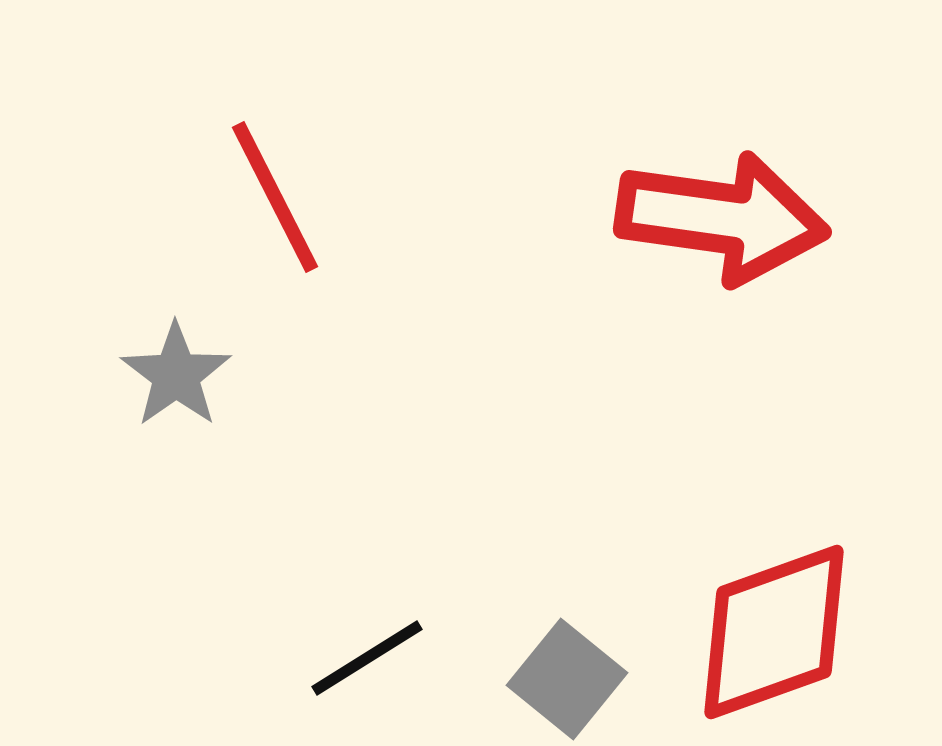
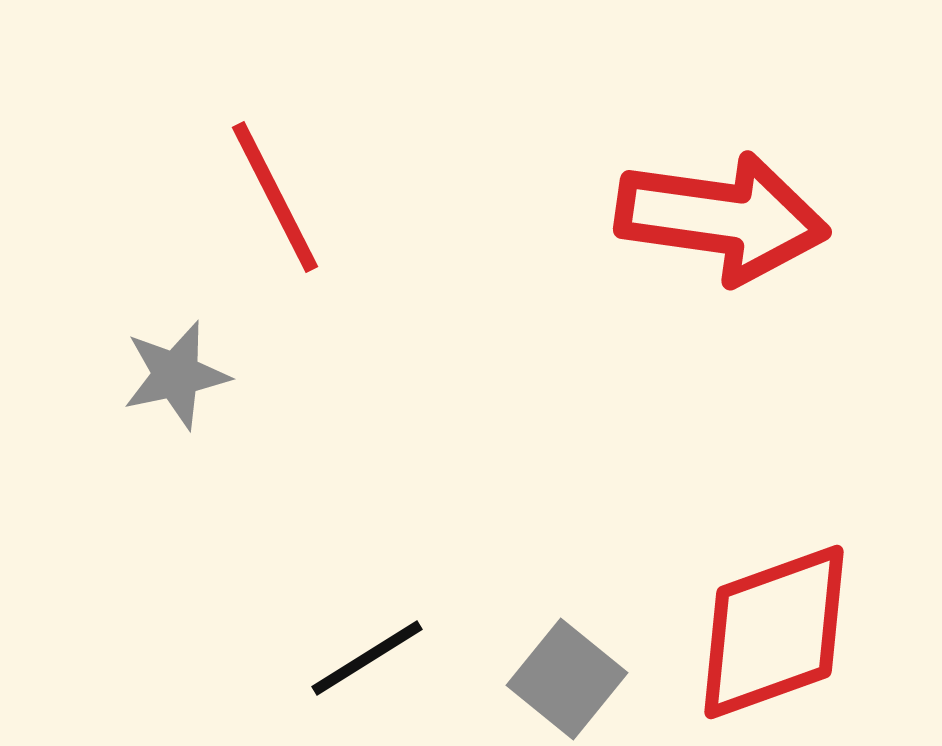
gray star: rotated 23 degrees clockwise
